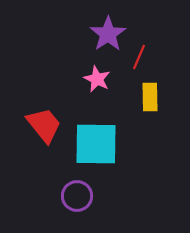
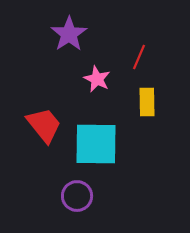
purple star: moved 39 px left
yellow rectangle: moved 3 px left, 5 px down
